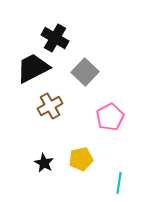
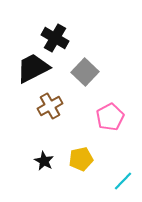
black star: moved 2 px up
cyan line: moved 4 px right, 2 px up; rotated 35 degrees clockwise
